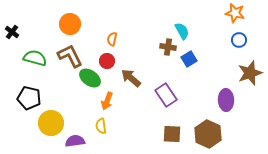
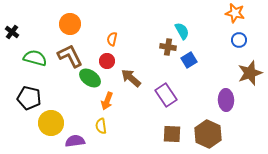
blue square: moved 1 px down
